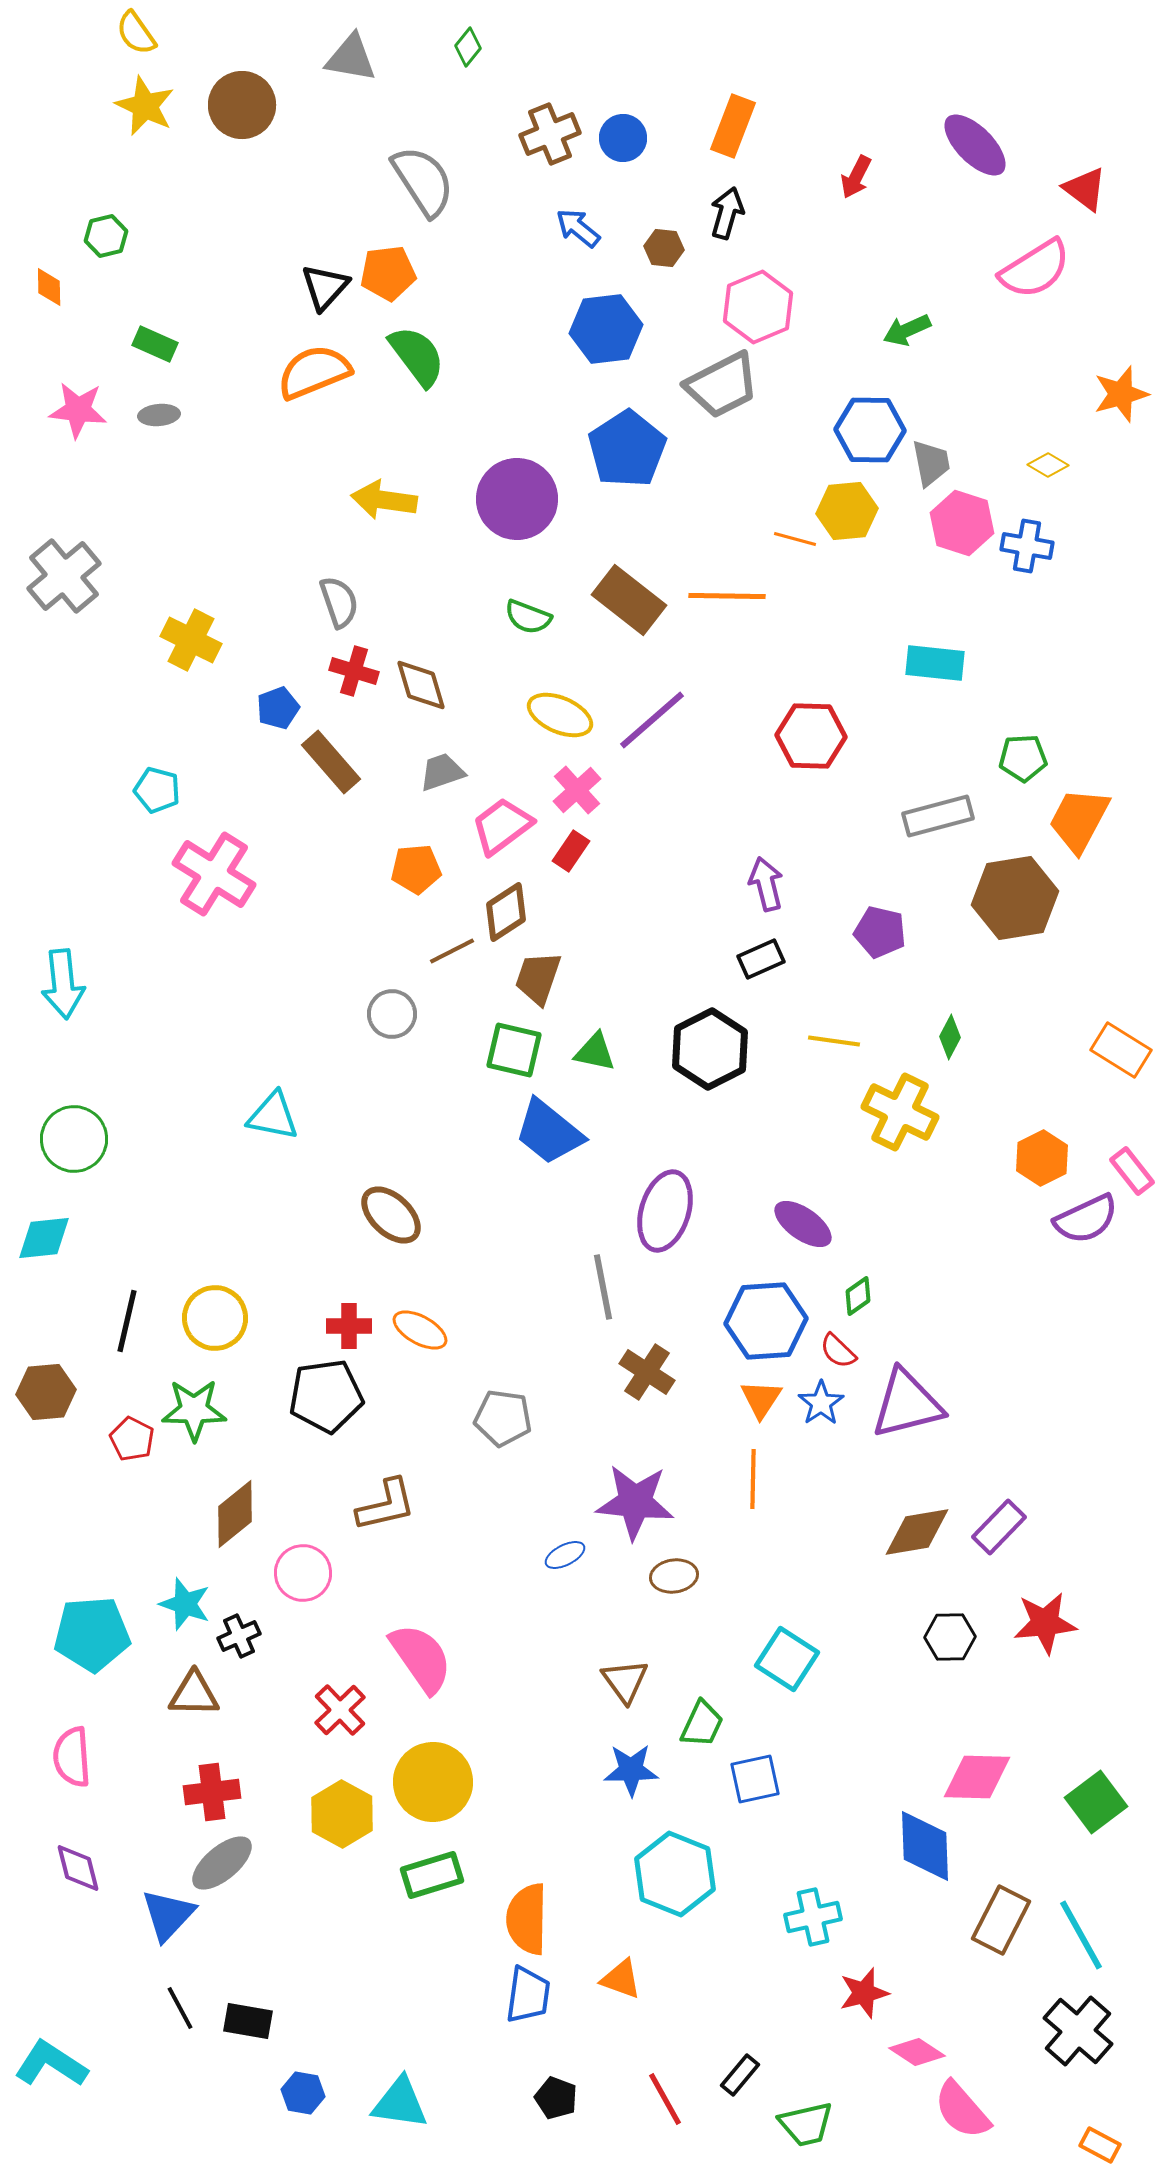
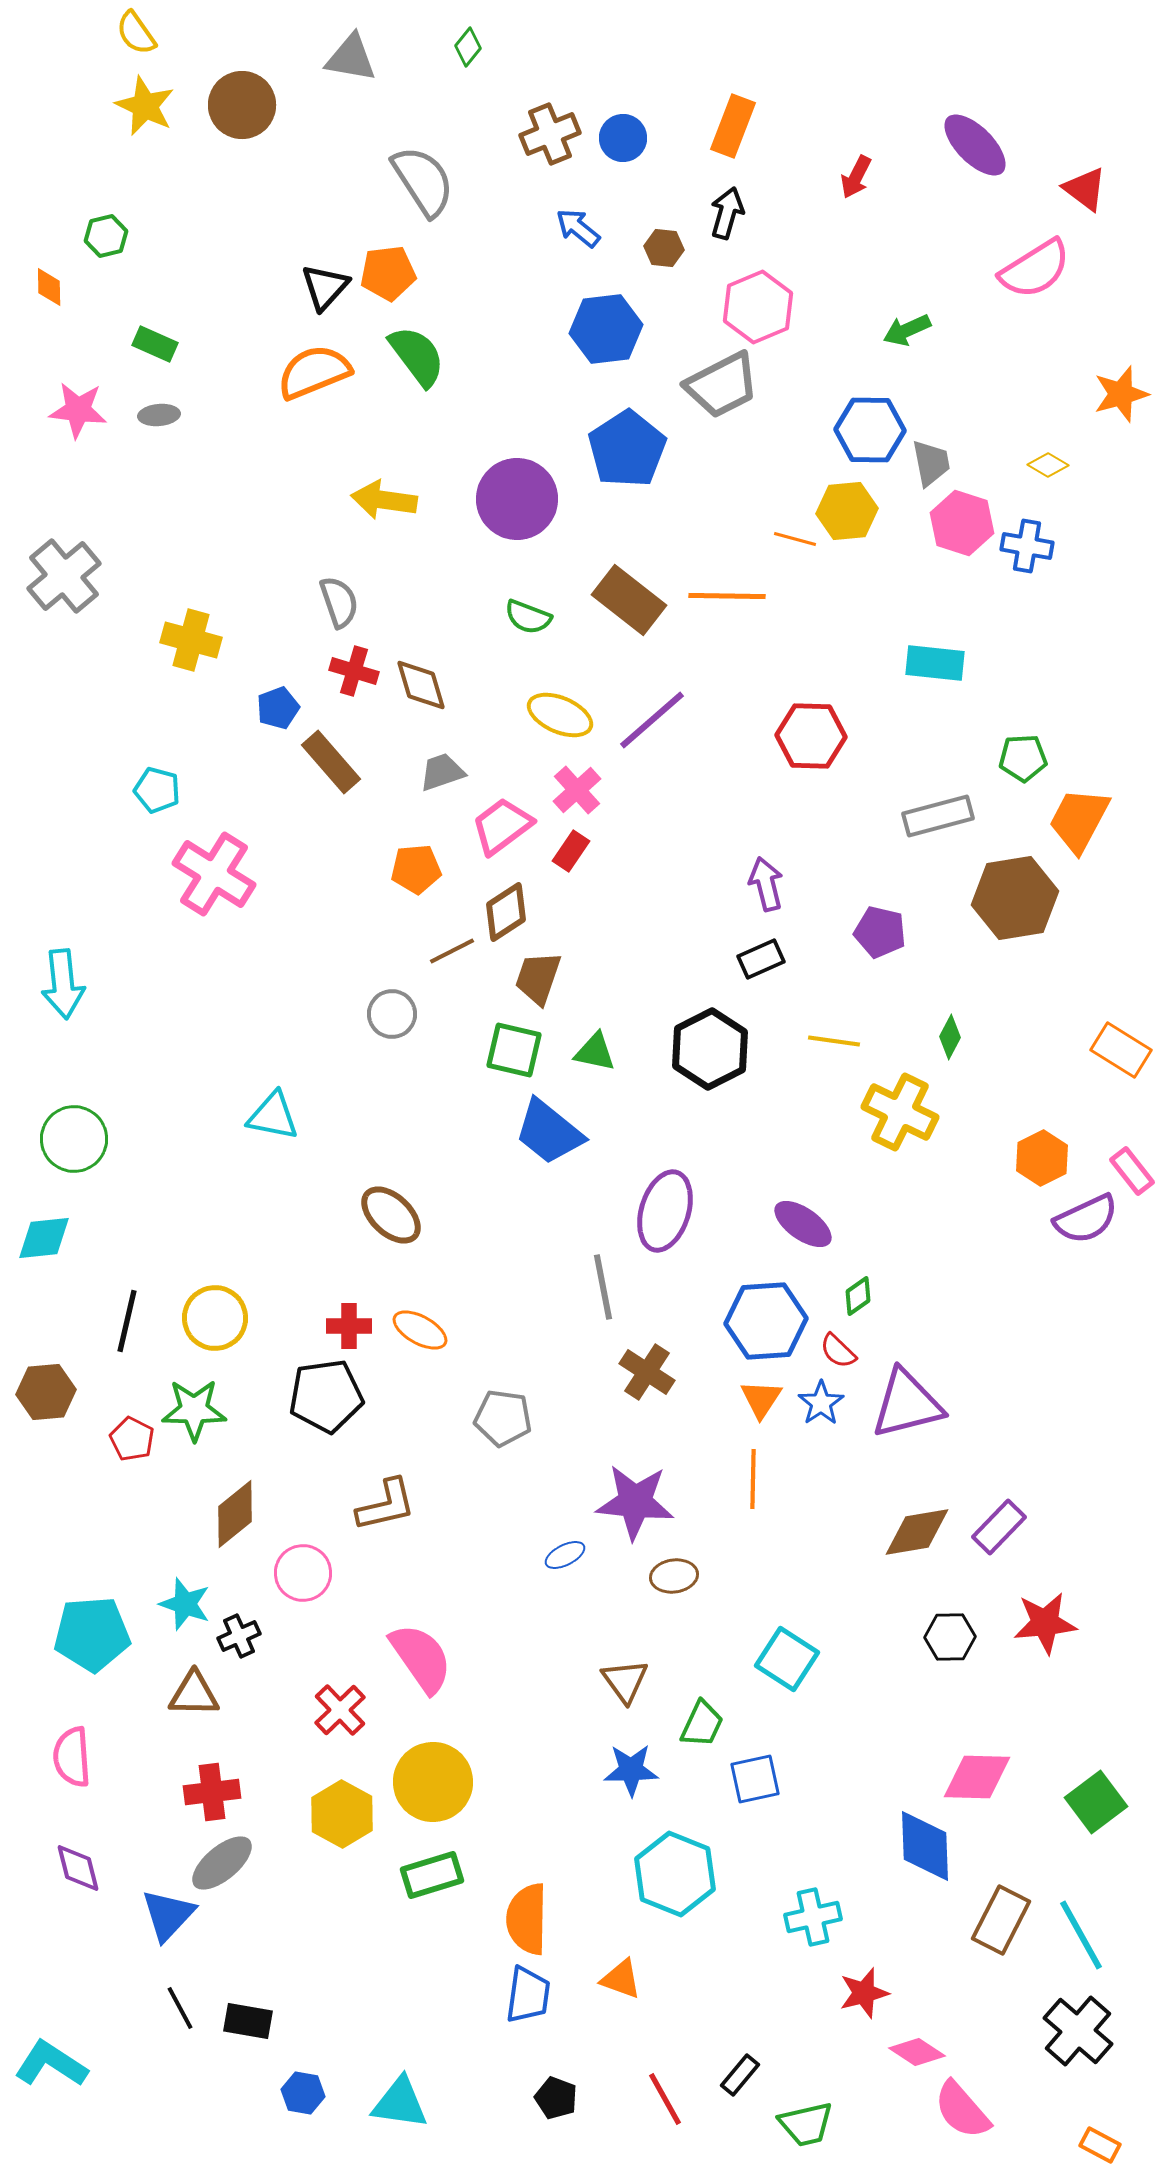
yellow cross at (191, 640): rotated 12 degrees counterclockwise
